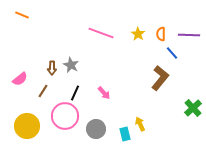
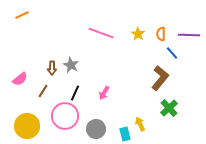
orange line: rotated 48 degrees counterclockwise
pink arrow: rotated 72 degrees clockwise
green cross: moved 24 px left
